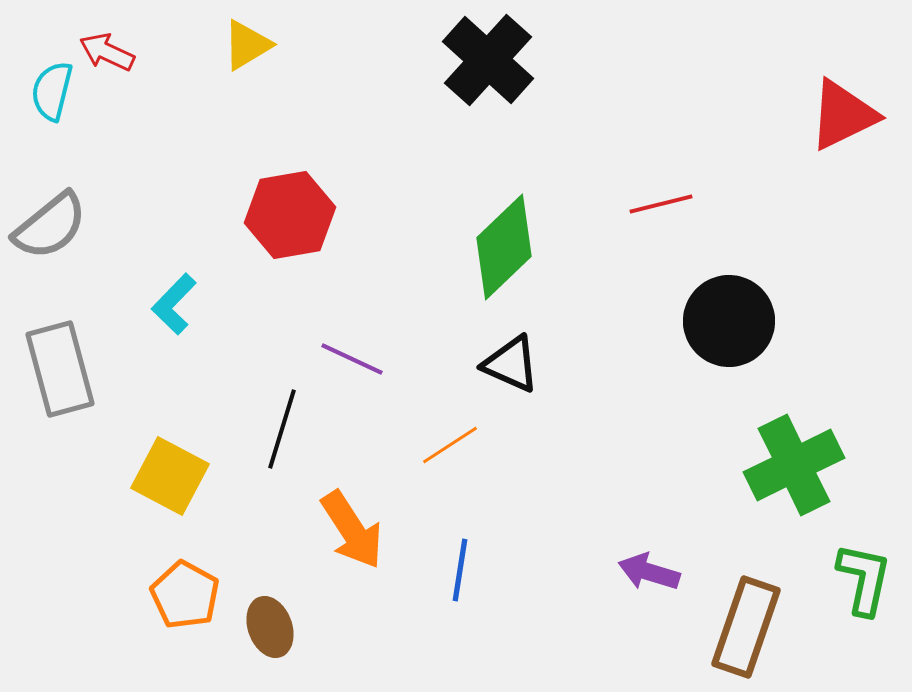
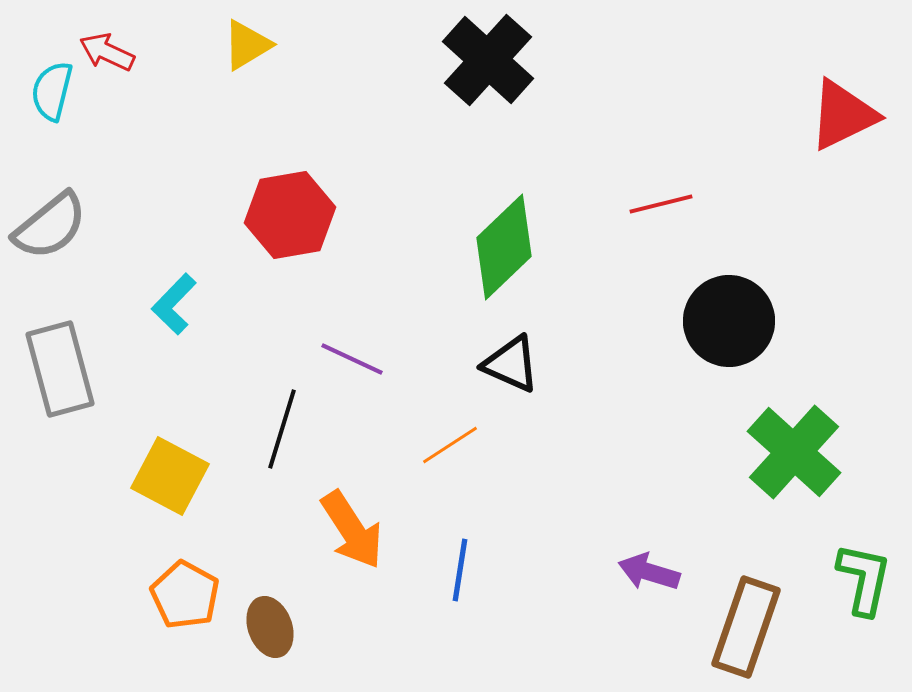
green cross: moved 13 px up; rotated 22 degrees counterclockwise
